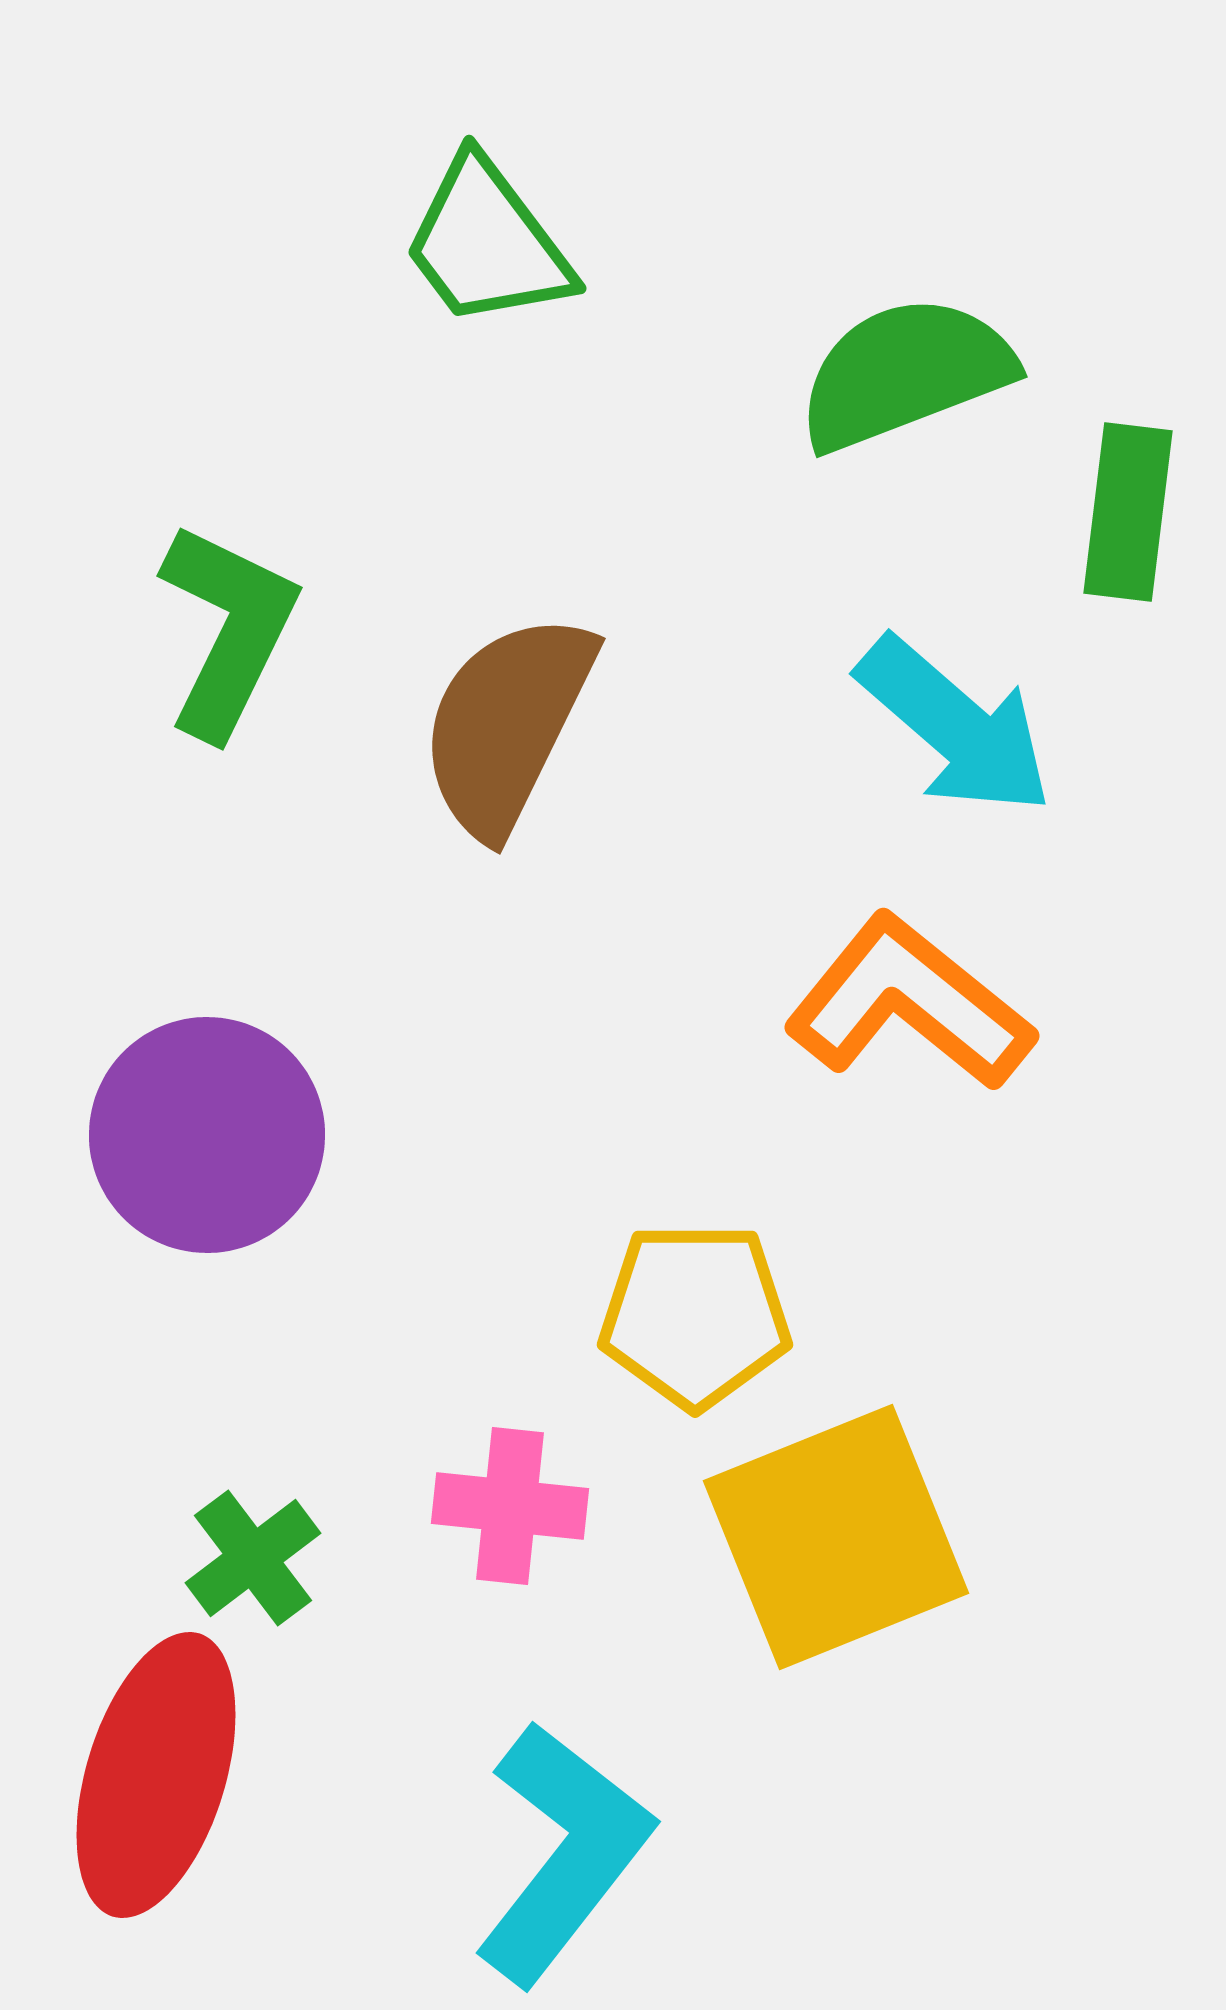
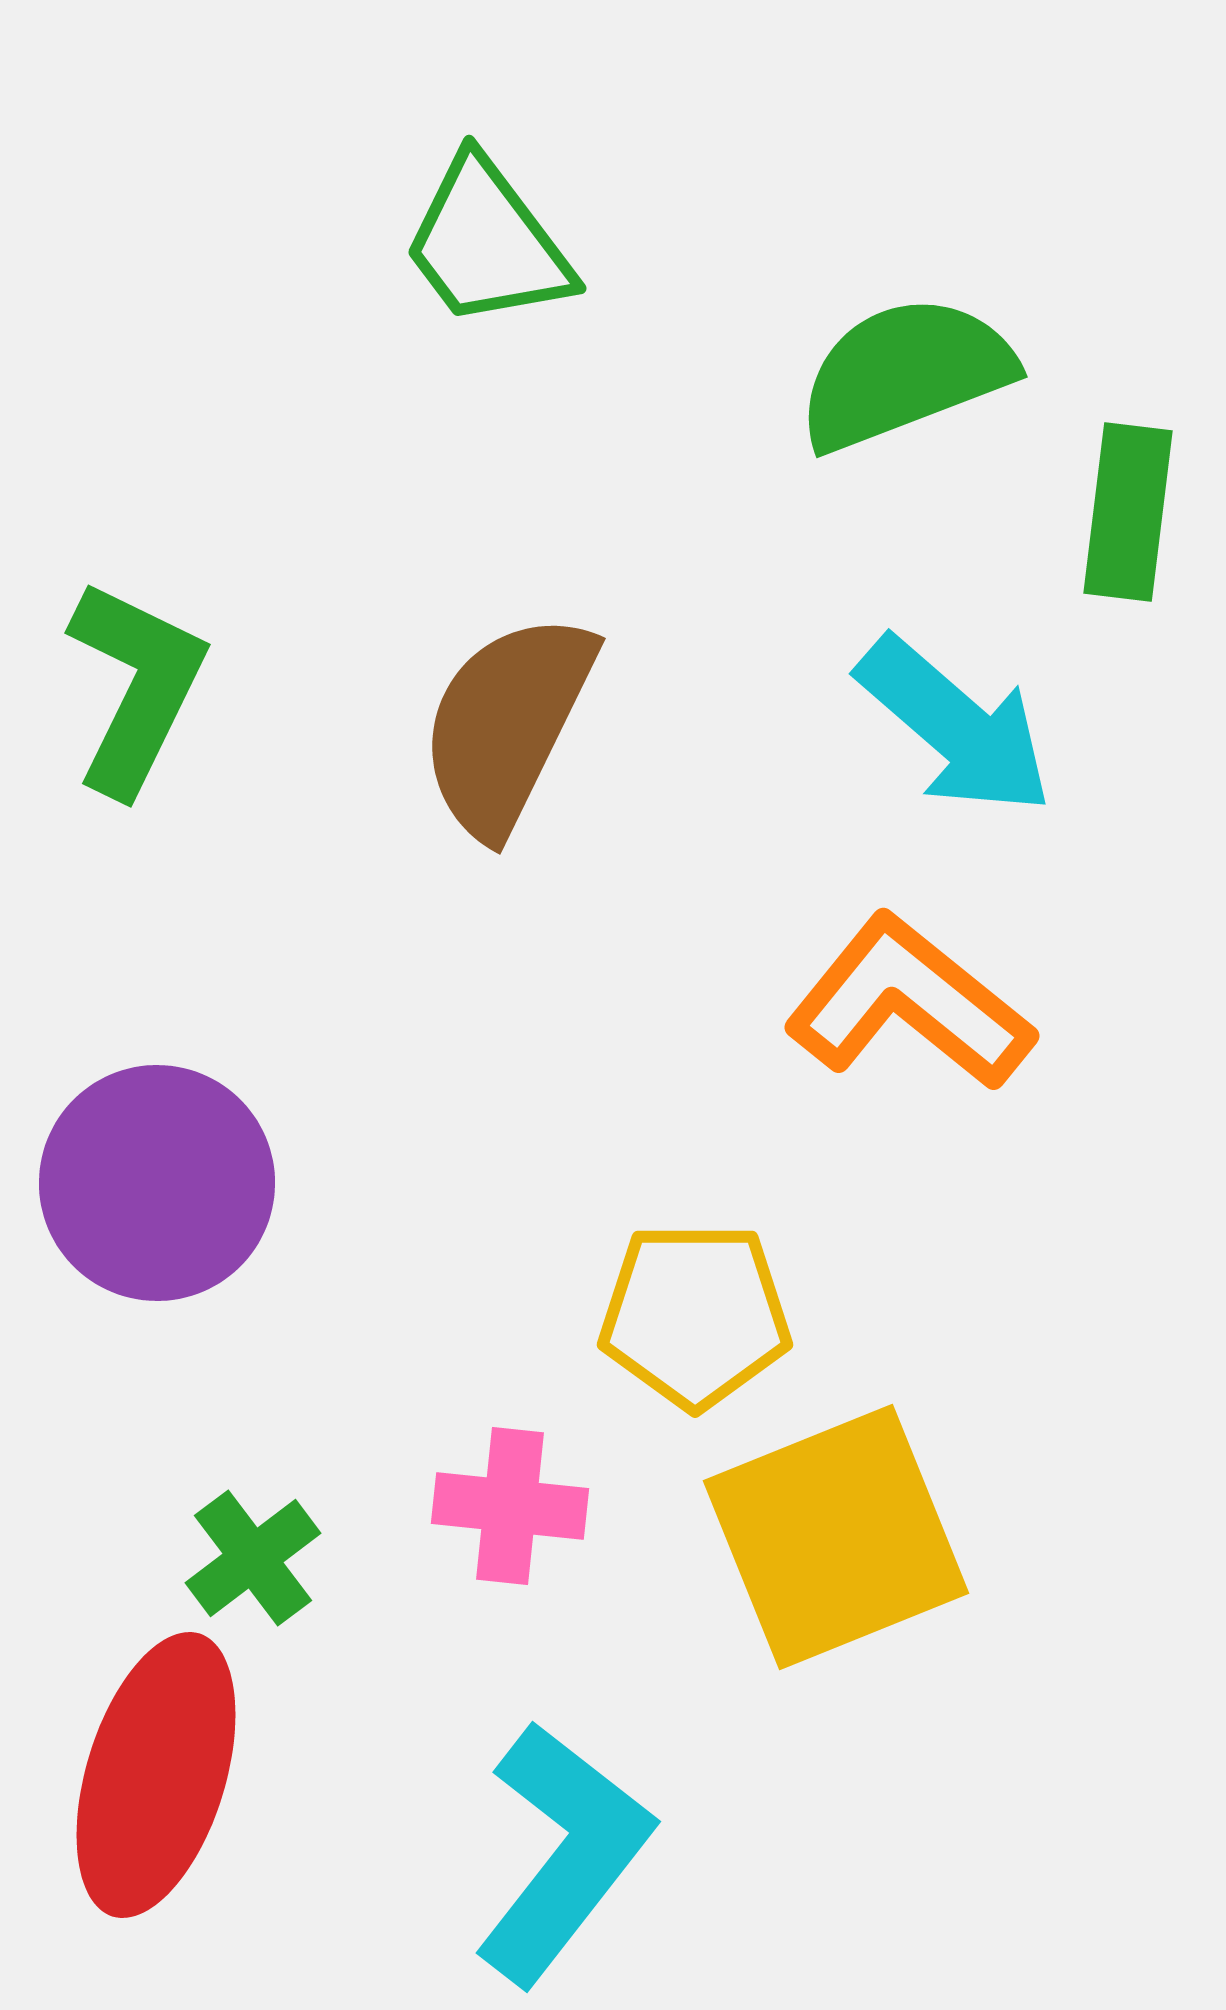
green L-shape: moved 92 px left, 57 px down
purple circle: moved 50 px left, 48 px down
